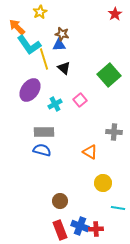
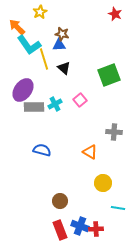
red star: rotated 16 degrees counterclockwise
green square: rotated 20 degrees clockwise
purple ellipse: moved 7 px left
gray rectangle: moved 10 px left, 25 px up
